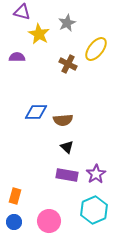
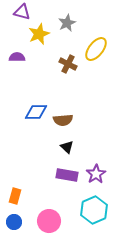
yellow star: rotated 20 degrees clockwise
